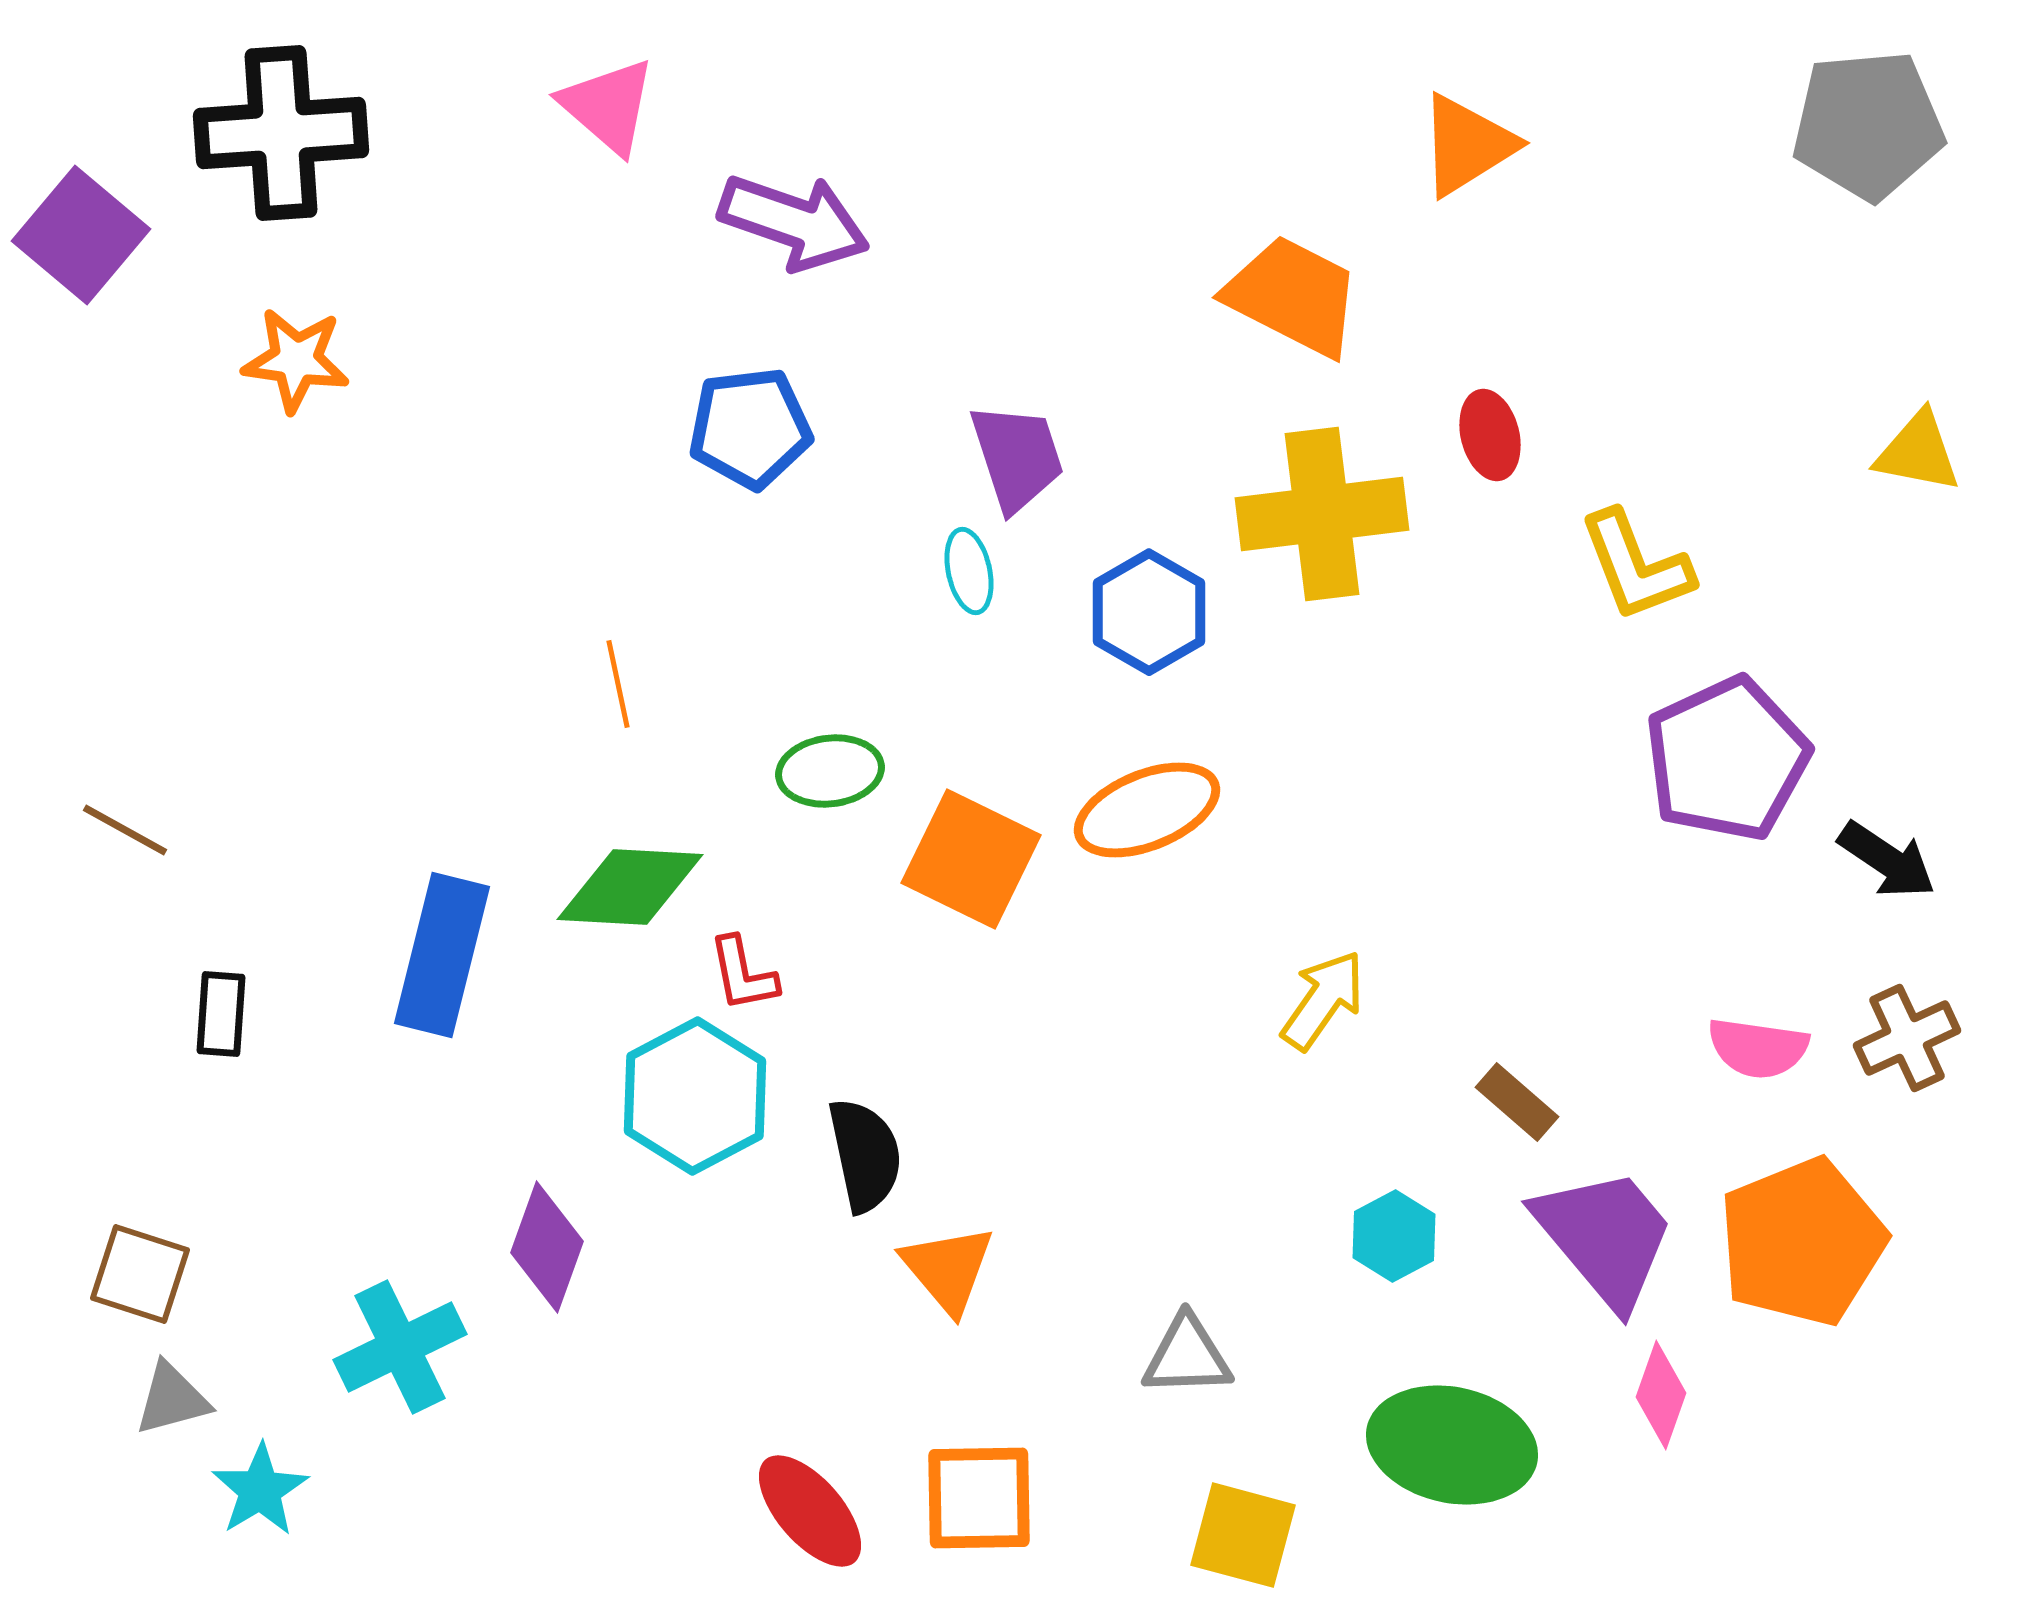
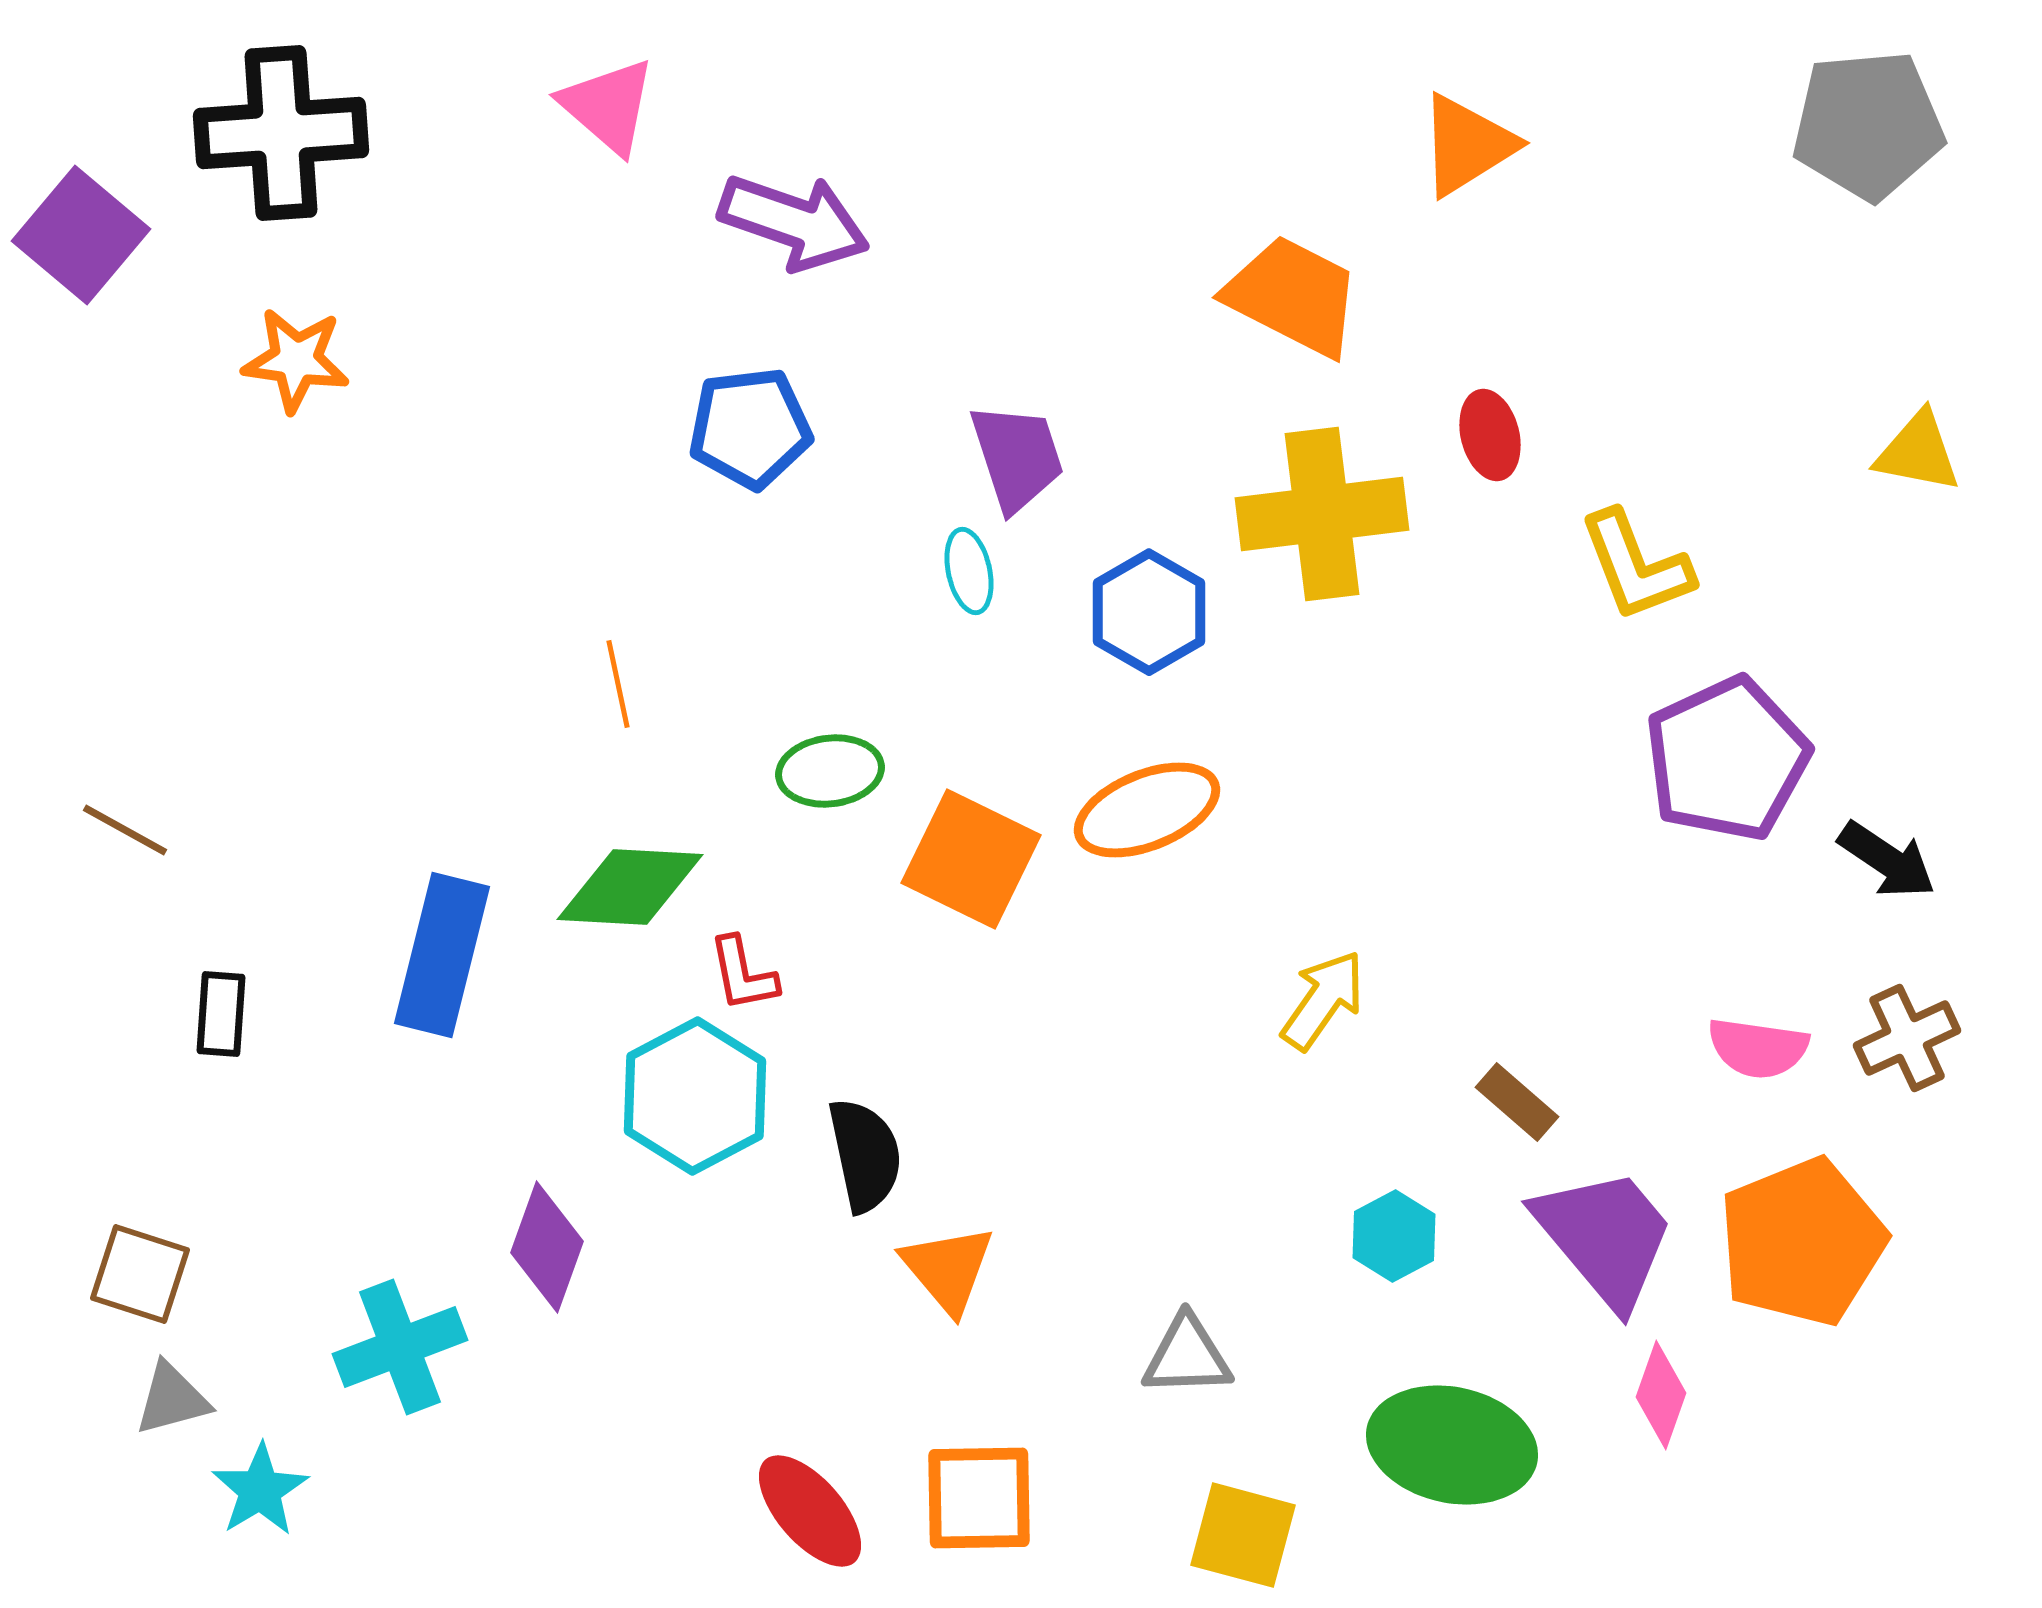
cyan cross at (400, 1347): rotated 5 degrees clockwise
